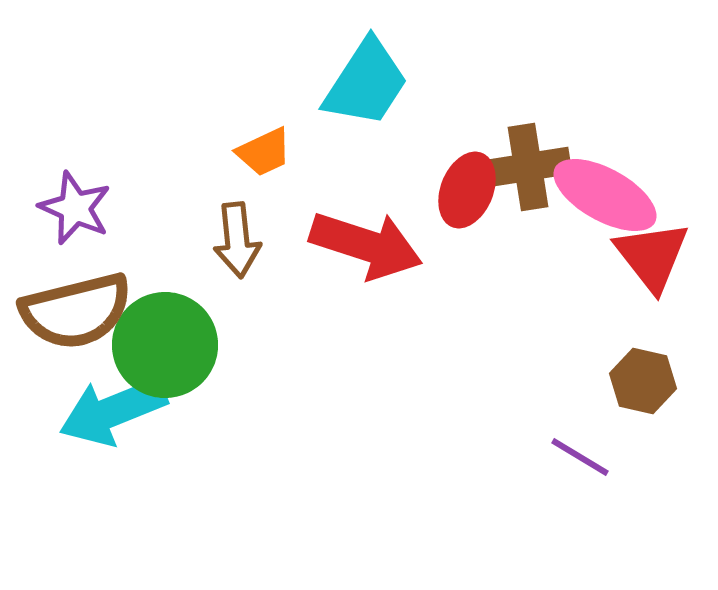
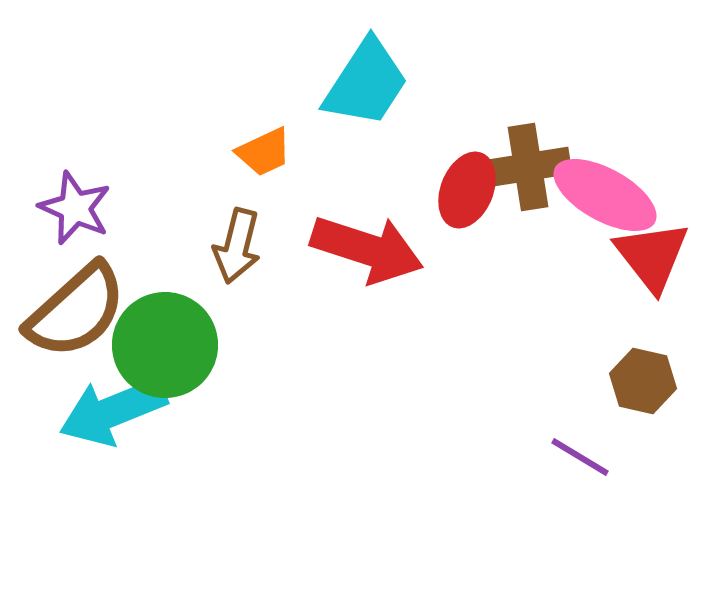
brown arrow: moved 6 px down; rotated 20 degrees clockwise
red arrow: moved 1 px right, 4 px down
brown semicircle: rotated 28 degrees counterclockwise
